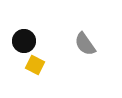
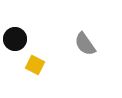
black circle: moved 9 px left, 2 px up
